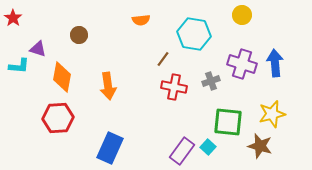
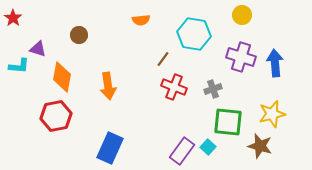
purple cross: moved 1 px left, 7 px up
gray cross: moved 2 px right, 8 px down
red cross: rotated 10 degrees clockwise
red hexagon: moved 2 px left, 2 px up; rotated 8 degrees counterclockwise
